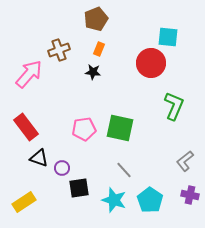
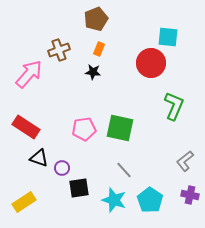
red rectangle: rotated 20 degrees counterclockwise
